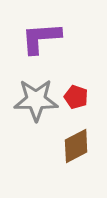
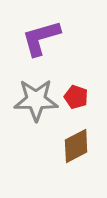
purple L-shape: rotated 12 degrees counterclockwise
